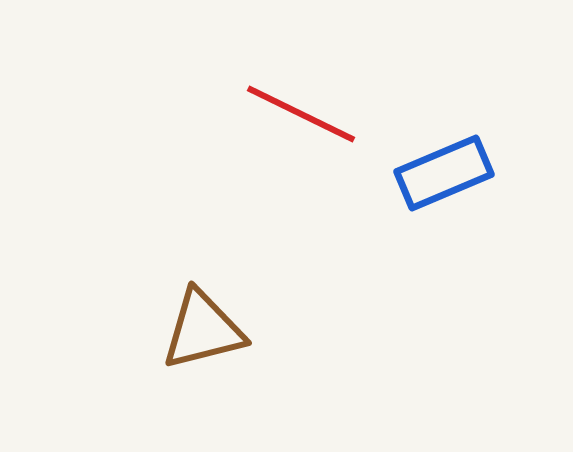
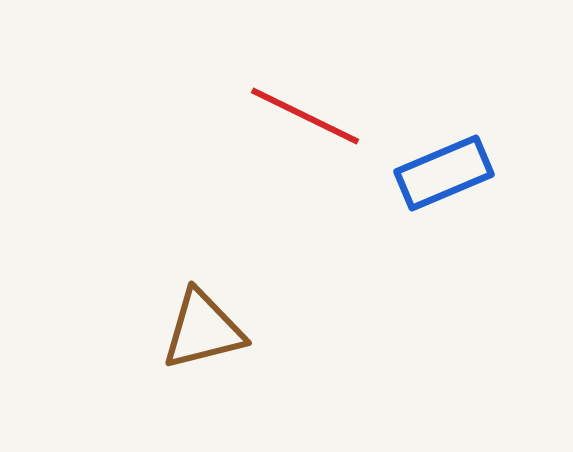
red line: moved 4 px right, 2 px down
